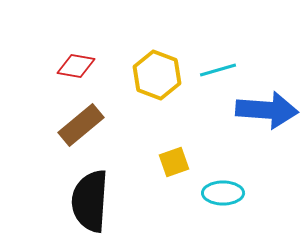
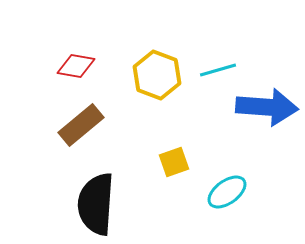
blue arrow: moved 3 px up
cyan ellipse: moved 4 px right, 1 px up; rotated 36 degrees counterclockwise
black semicircle: moved 6 px right, 3 px down
